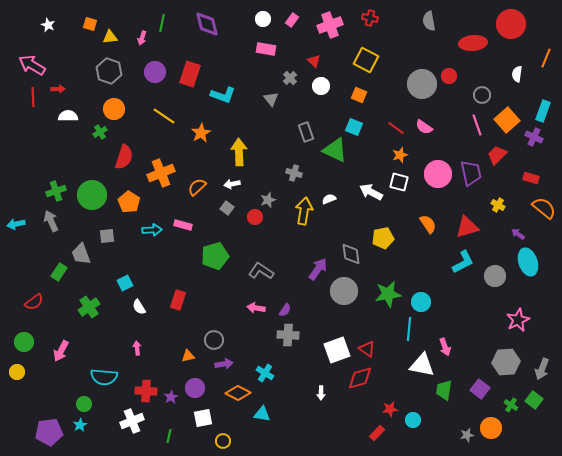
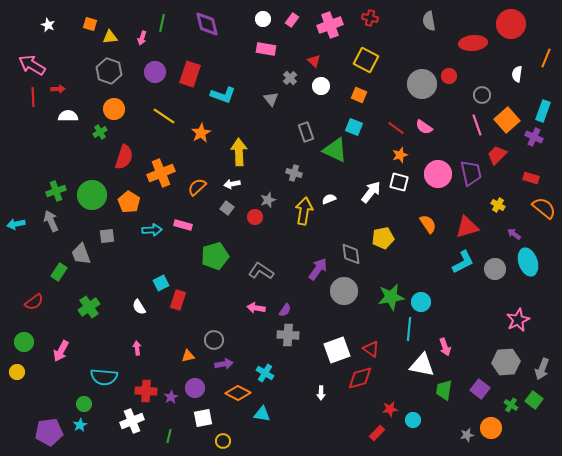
white arrow at (371, 192): rotated 100 degrees clockwise
purple arrow at (518, 234): moved 4 px left
gray circle at (495, 276): moved 7 px up
cyan square at (125, 283): moved 36 px right
green star at (388, 294): moved 3 px right, 3 px down
red triangle at (367, 349): moved 4 px right
